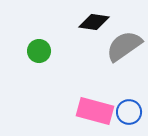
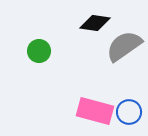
black diamond: moved 1 px right, 1 px down
